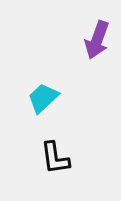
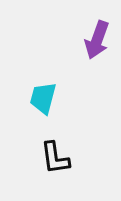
cyan trapezoid: rotated 32 degrees counterclockwise
